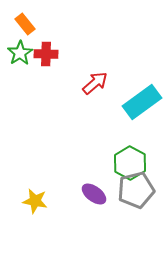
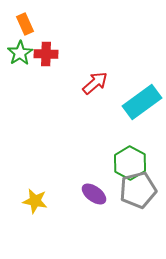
orange rectangle: rotated 15 degrees clockwise
gray pentagon: moved 2 px right
